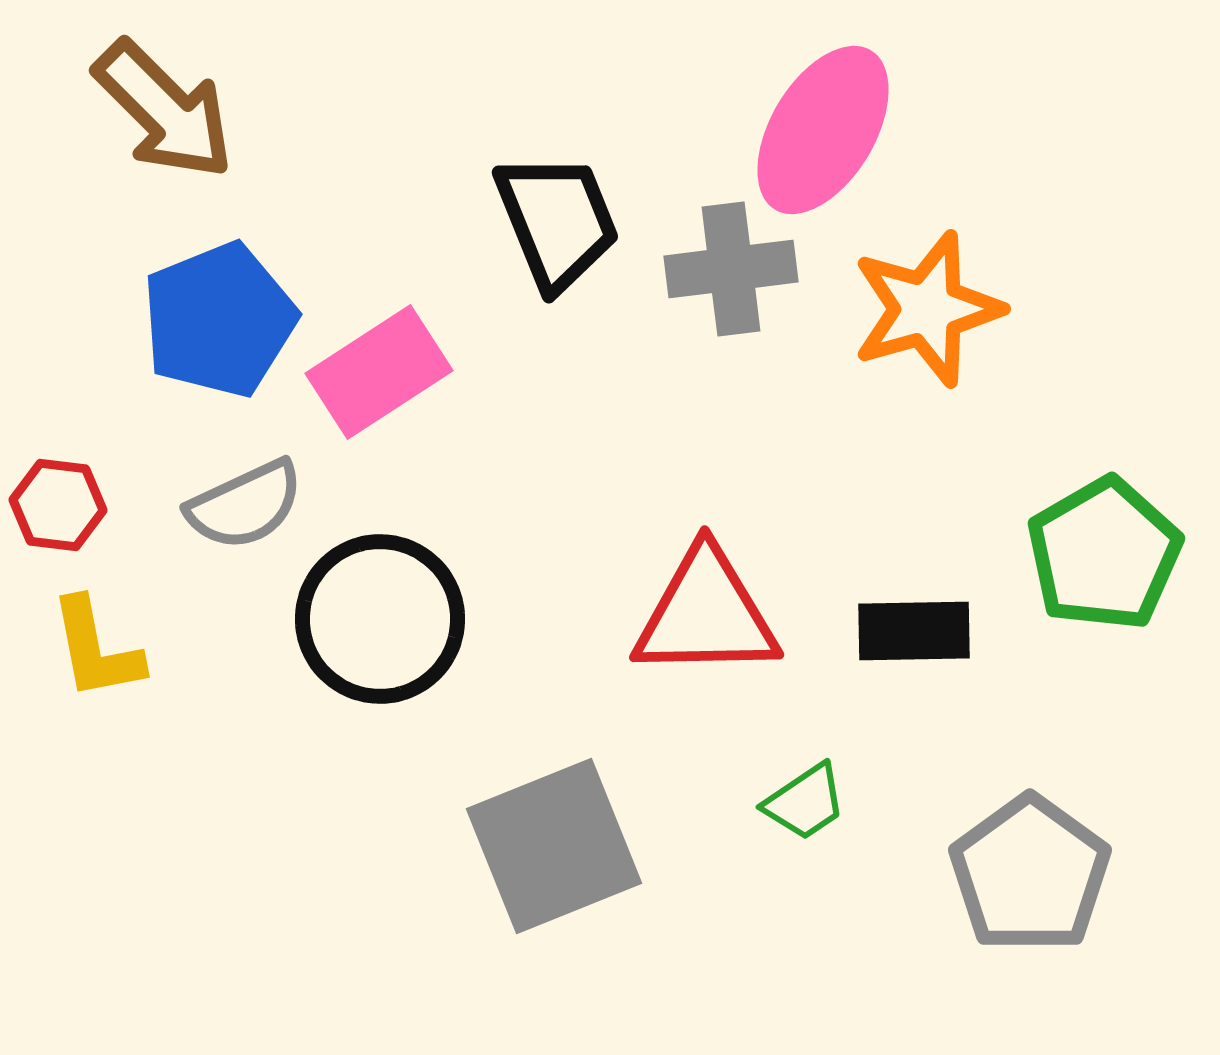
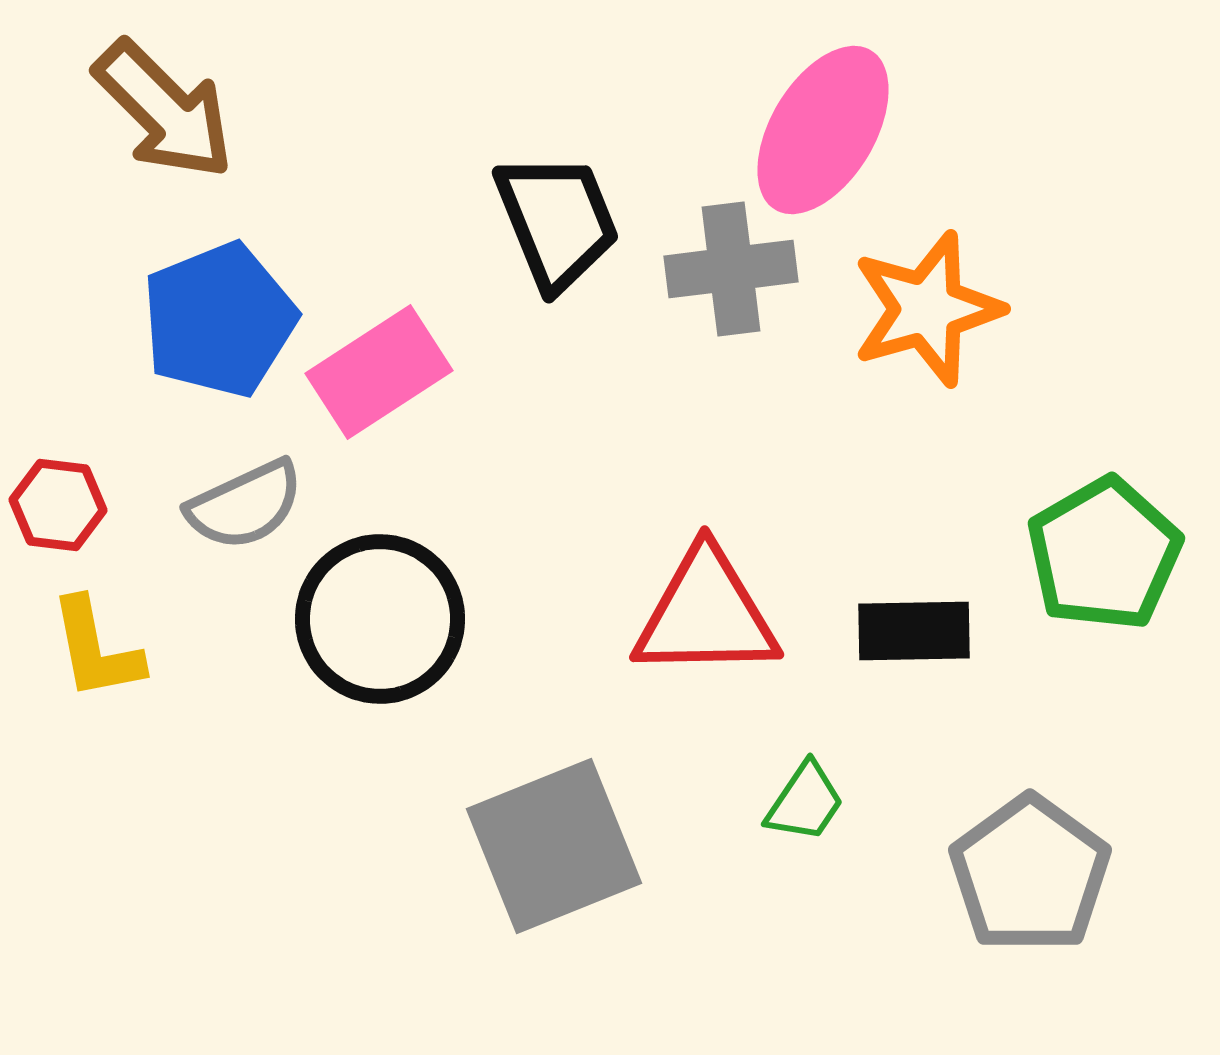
green trapezoid: rotated 22 degrees counterclockwise
